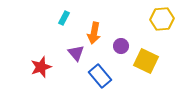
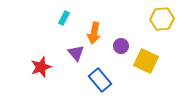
blue rectangle: moved 4 px down
